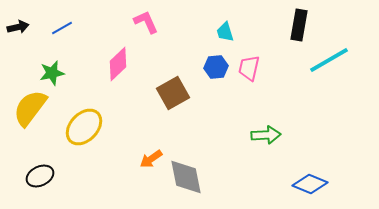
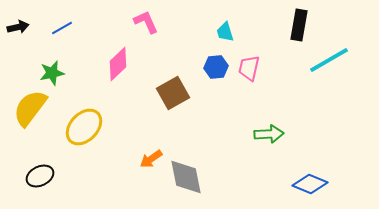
green arrow: moved 3 px right, 1 px up
